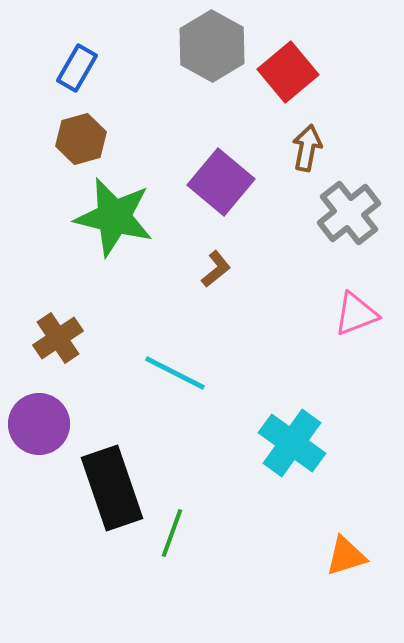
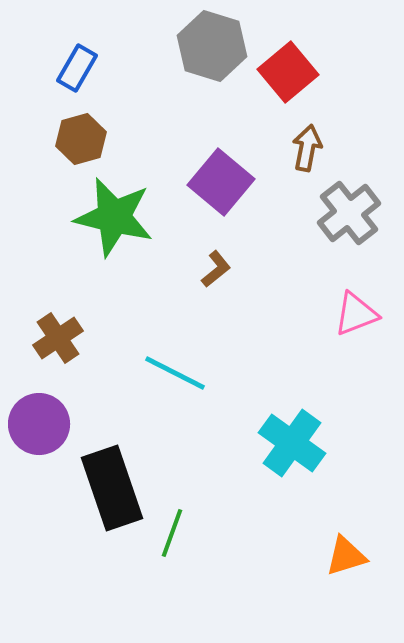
gray hexagon: rotated 12 degrees counterclockwise
